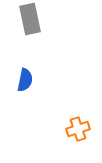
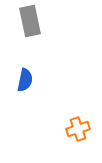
gray rectangle: moved 2 px down
